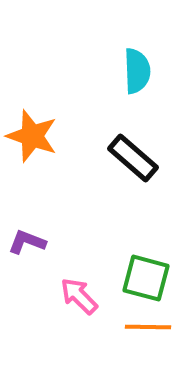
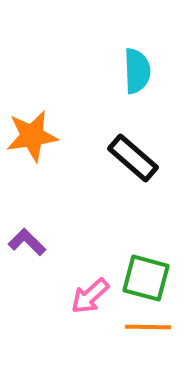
orange star: rotated 28 degrees counterclockwise
purple L-shape: rotated 24 degrees clockwise
pink arrow: moved 11 px right; rotated 87 degrees counterclockwise
